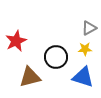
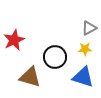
red star: moved 2 px left, 1 px up
black circle: moved 1 px left
brown triangle: rotated 30 degrees clockwise
